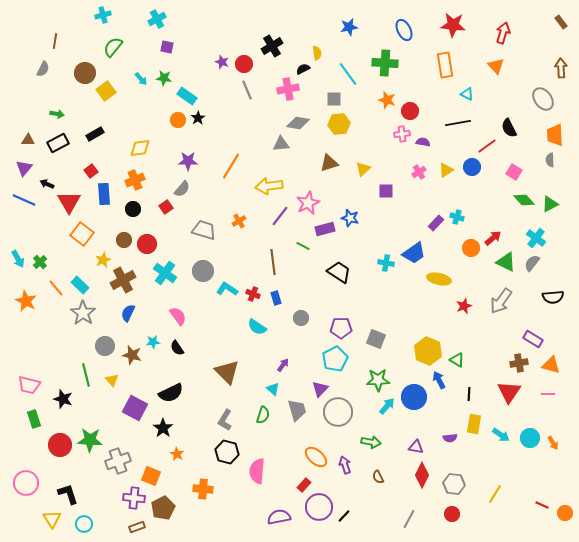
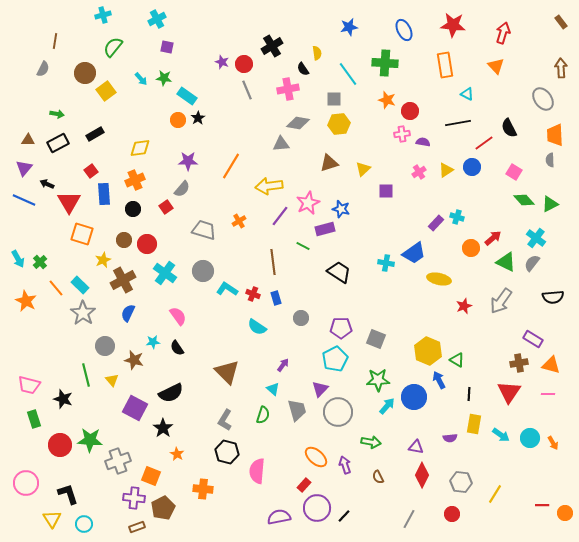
black semicircle at (303, 69): rotated 96 degrees counterclockwise
red line at (487, 146): moved 3 px left, 3 px up
blue star at (350, 218): moved 9 px left, 9 px up
orange square at (82, 234): rotated 20 degrees counterclockwise
brown star at (132, 355): moved 2 px right, 5 px down
gray hexagon at (454, 484): moved 7 px right, 2 px up
red line at (542, 505): rotated 24 degrees counterclockwise
purple circle at (319, 507): moved 2 px left, 1 px down
